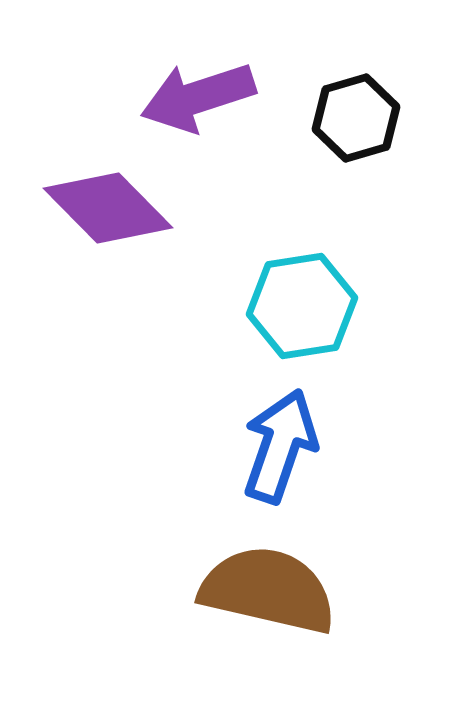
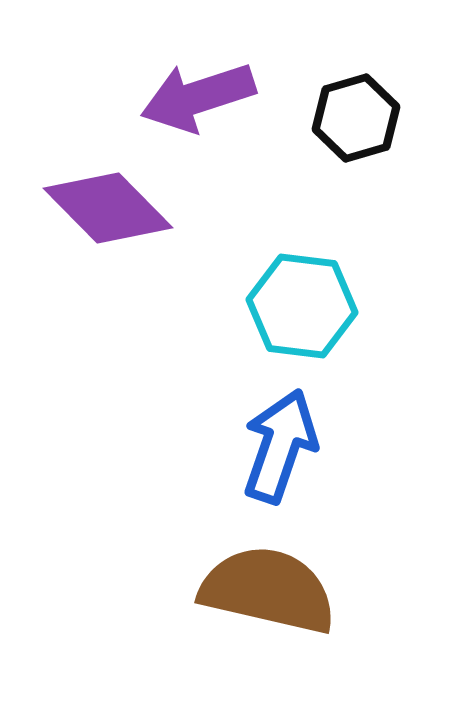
cyan hexagon: rotated 16 degrees clockwise
